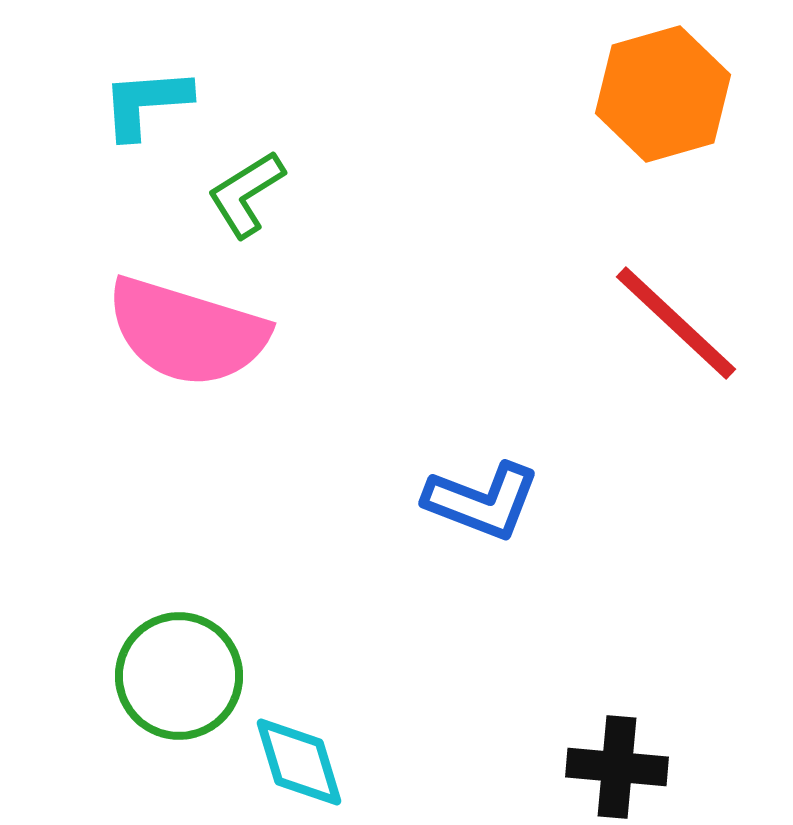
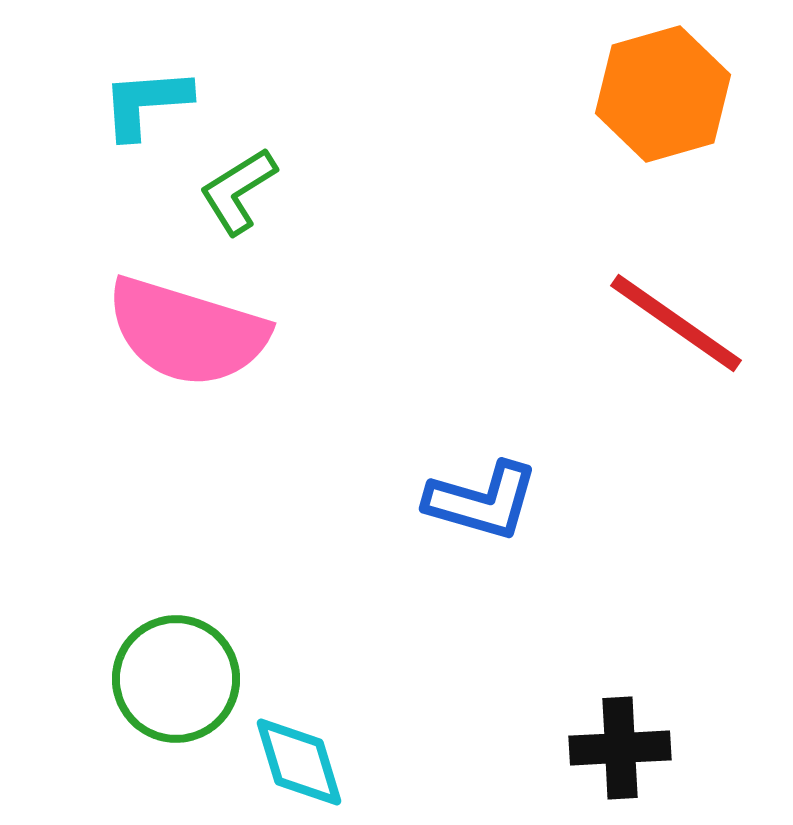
green L-shape: moved 8 px left, 3 px up
red line: rotated 8 degrees counterclockwise
blue L-shape: rotated 5 degrees counterclockwise
green circle: moved 3 px left, 3 px down
black cross: moved 3 px right, 19 px up; rotated 8 degrees counterclockwise
